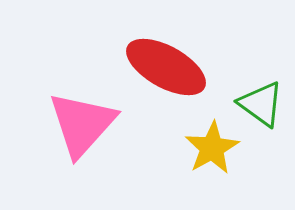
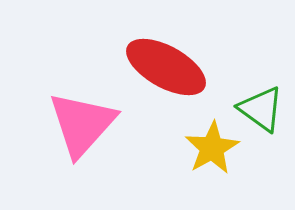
green triangle: moved 5 px down
